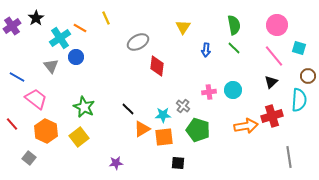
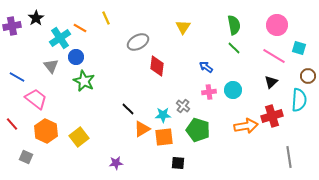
purple cross: rotated 24 degrees clockwise
blue arrow: moved 17 px down; rotated 120 degrees clockwise
pink line: rotated 20 degrees counterclockwise
green star: moved 26 px up
gray square: moved 3 px left, 1 px up; rotated 16 degrees counterclockwise
